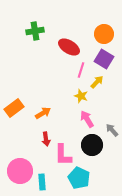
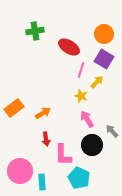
gray arrow: moved 1 px down
